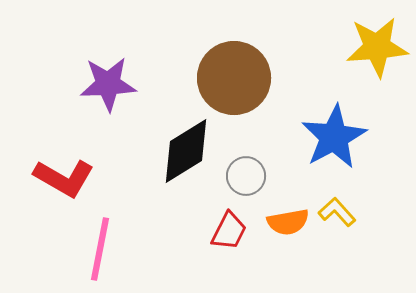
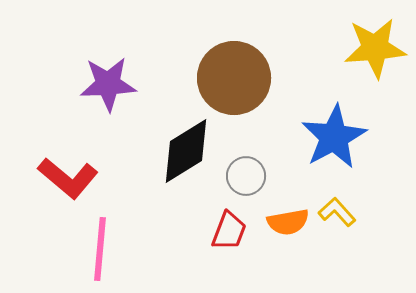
yellow star: moved 2 px left, 1 px down
red L-shape: moved 4 px right; rotated 10 degrees clockwise
red trapezoid: rotated 6 degrees counterclockwise
pink line: rotated 6 degrees counterclockwise
